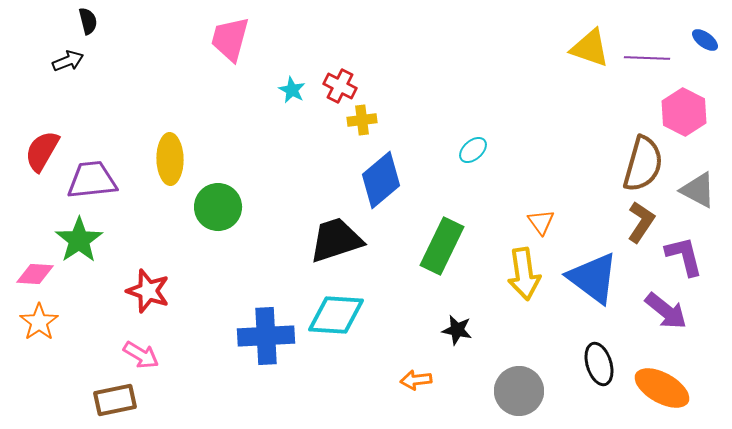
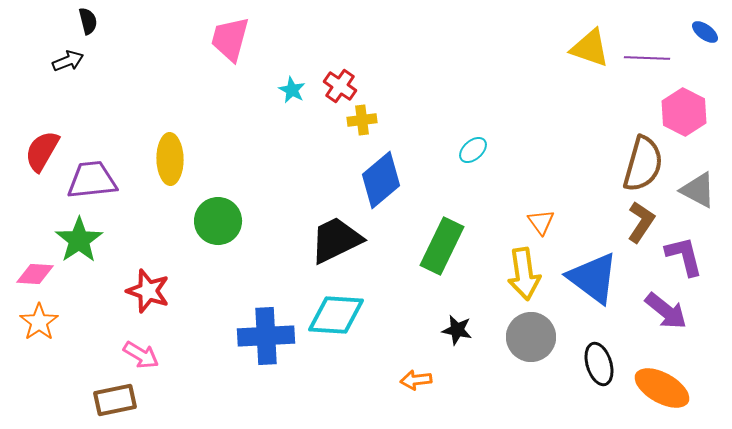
blue ellipse: moved 8 px up
red cross: rotated 8 degrees clockwise
green circle: moved 14 px down
black trapezoid: rotated 8 degrees counterclockwise
gray circle: moved 12 px right, 54 px up
